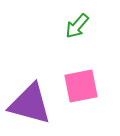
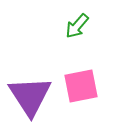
purple triangle: moved 8 px up; rotated 42 degrees clockwise
